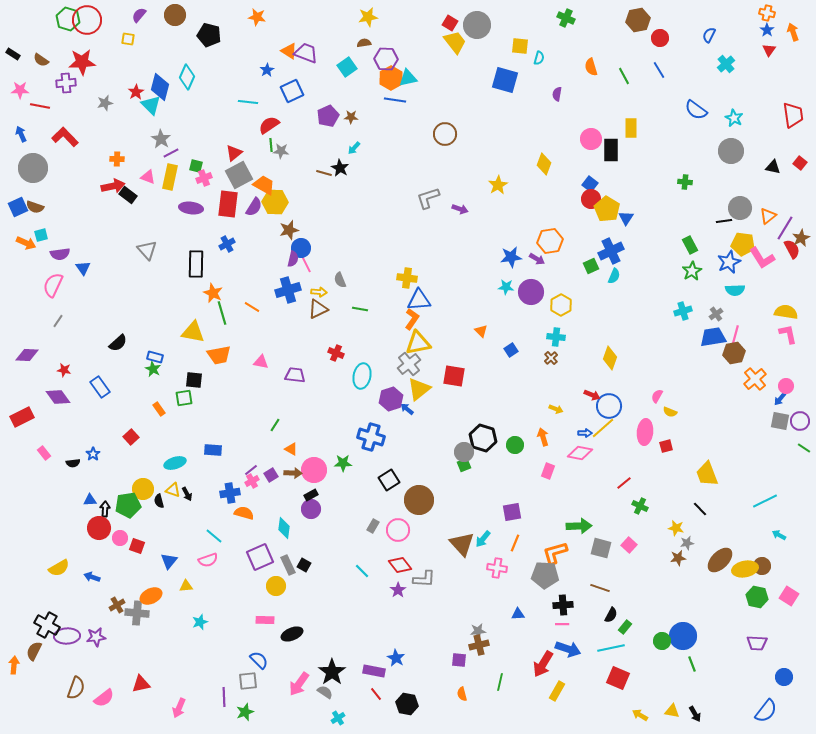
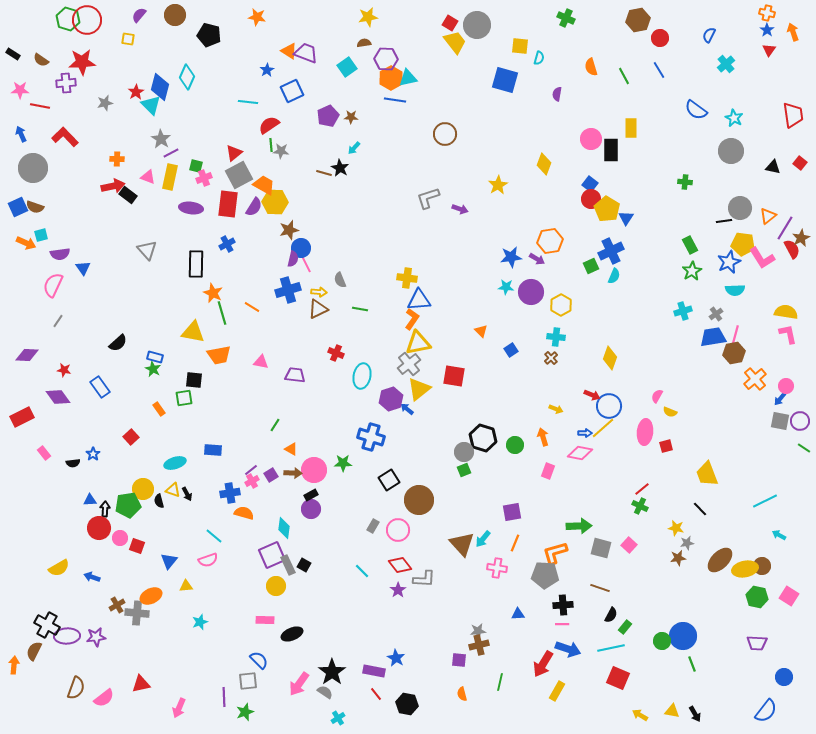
green square at (464, 465): moved 5 px down
red line at (624, 483): moved 18 px right, 6 px down
purple square at (260, 557): moved 12 px right, 2 px up
